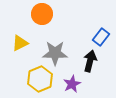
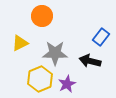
orange circle: moved 2 px down
black arrow: rotated 90 degrees counterclockwise
purple star: moved 5 px left
